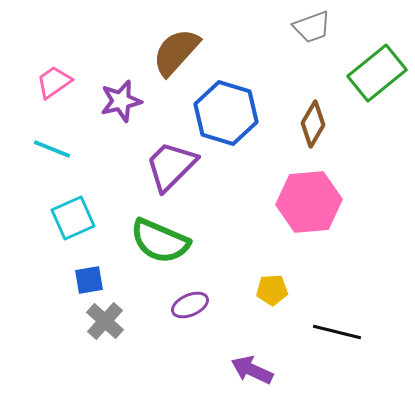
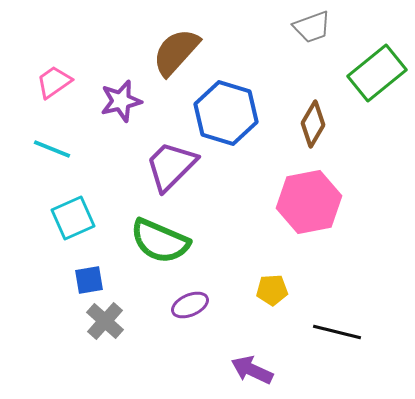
pink hexagon: rotated 6 degrees counterclockwise
